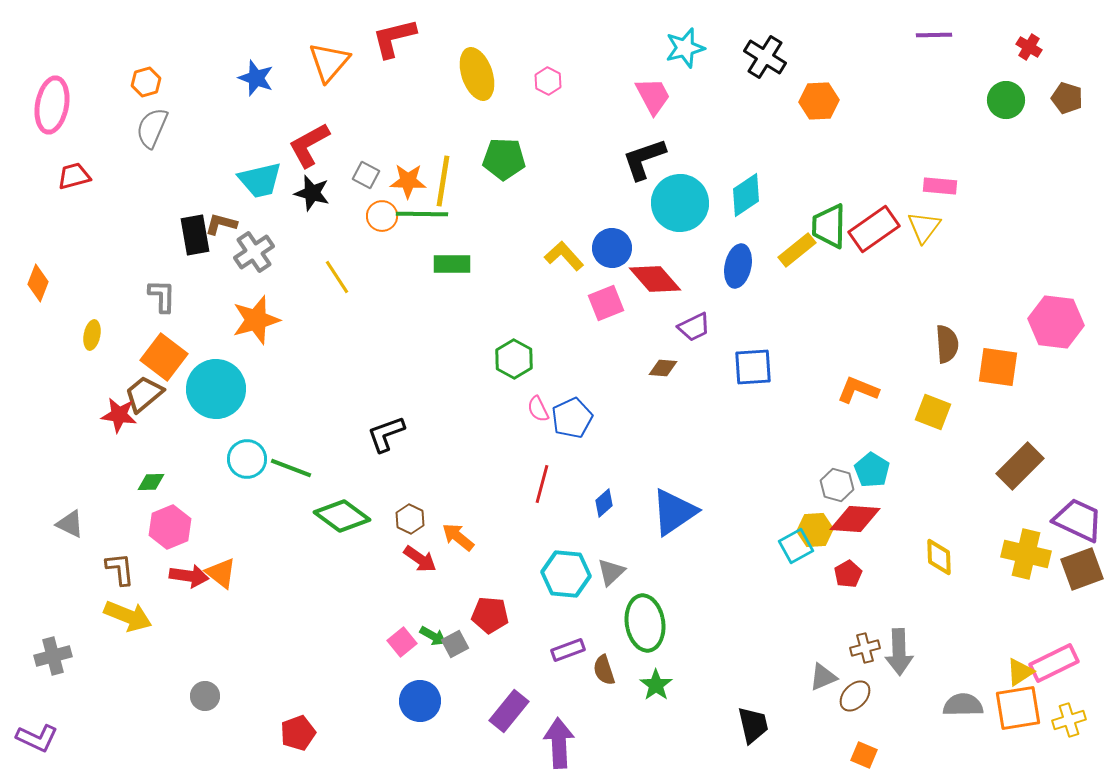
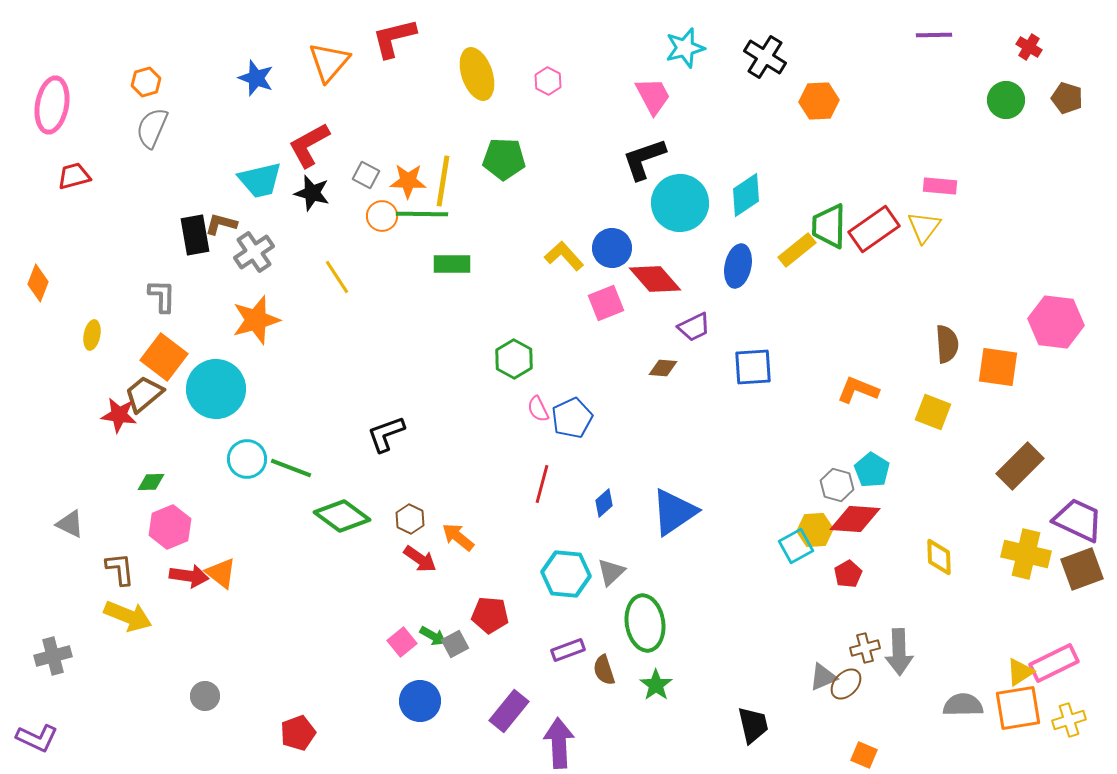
brown ellipse at (855, 696): moved 9 px left, 12 px up
